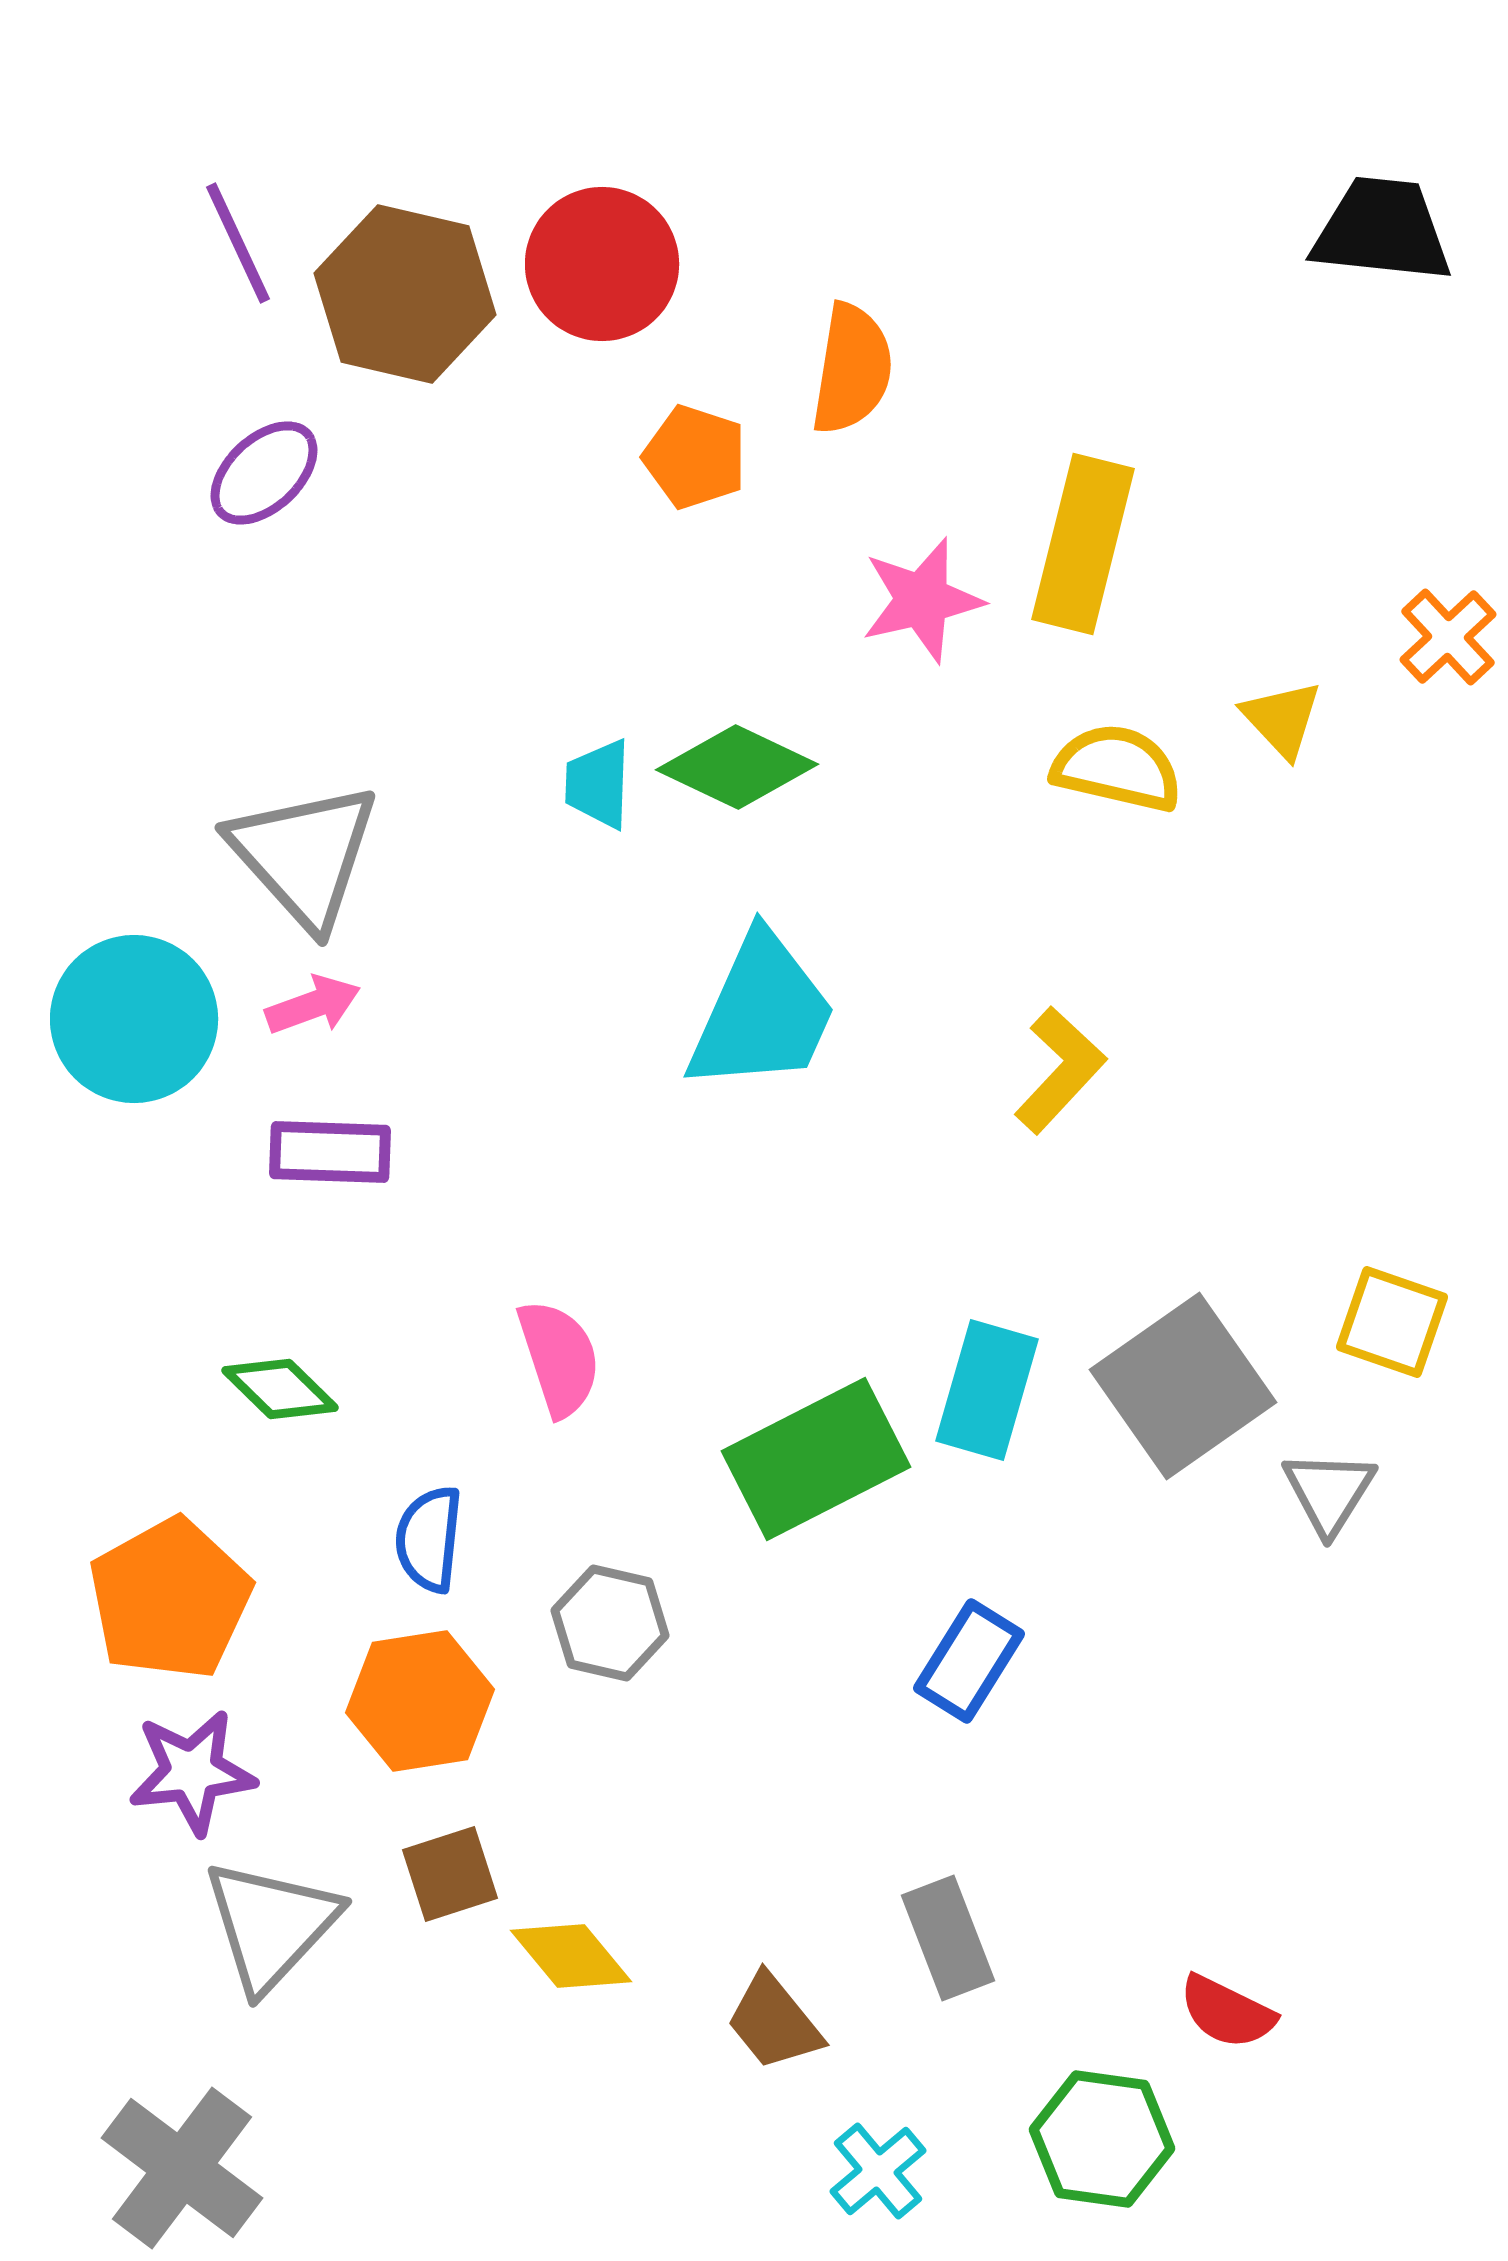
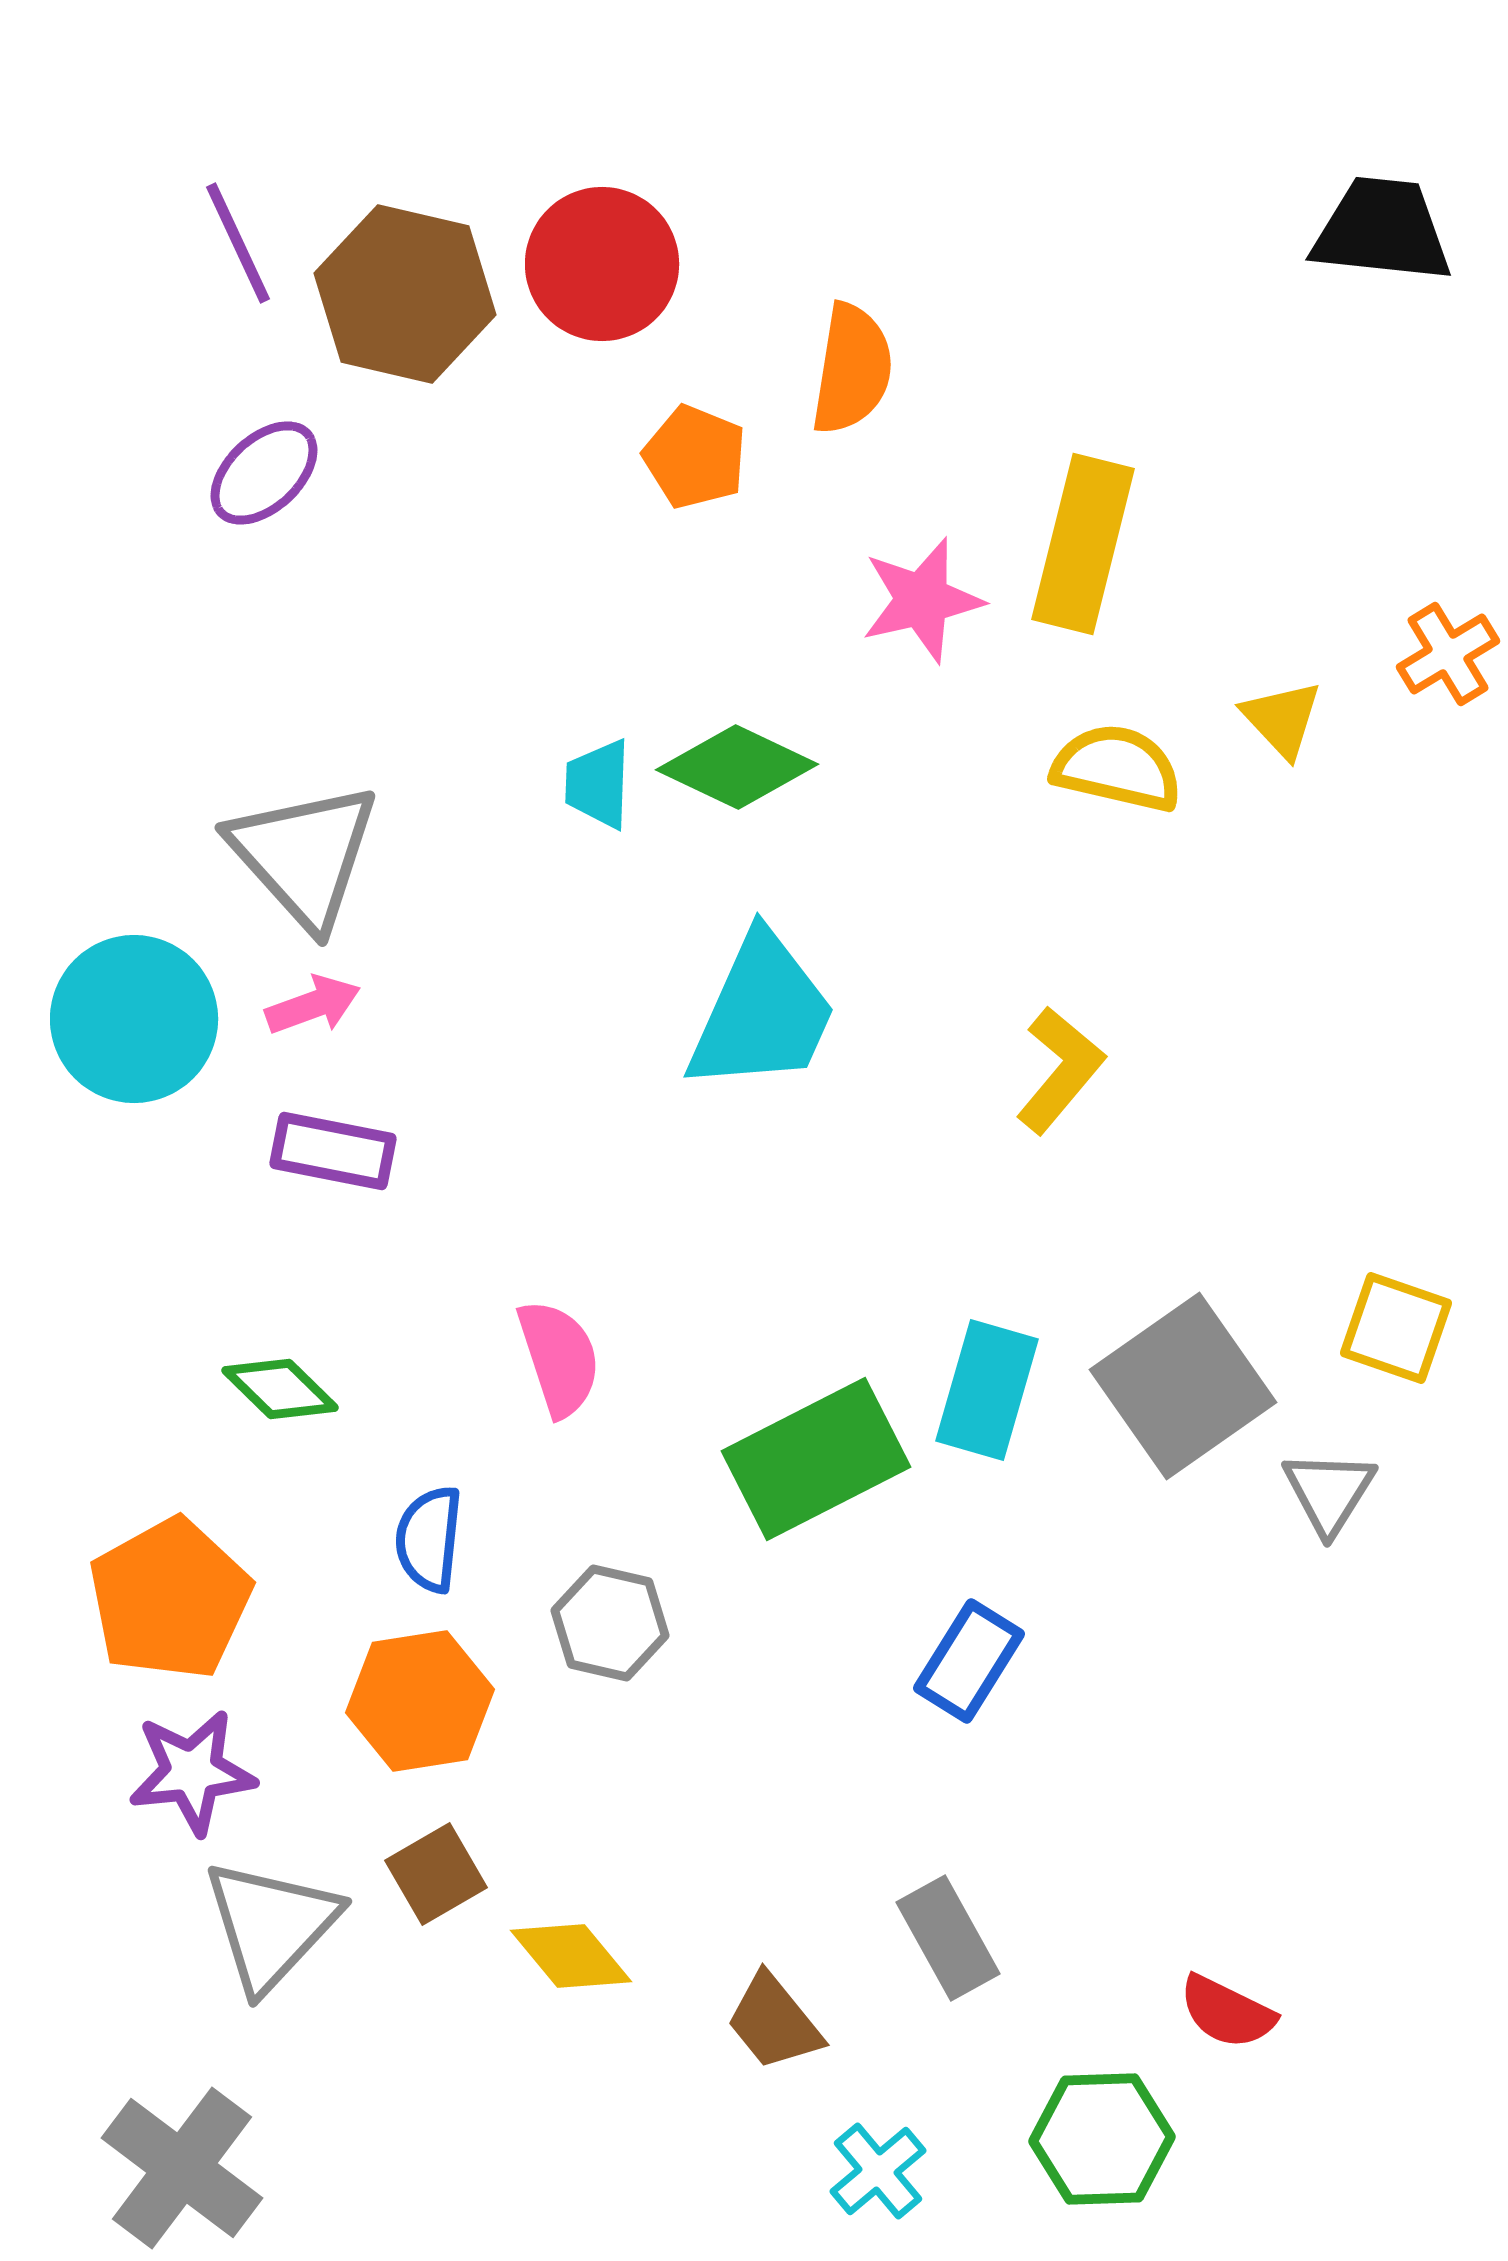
orange pentagon at (695, 457): rotated 4 degrees clockwise
orange cross at (1448, 637): moved 17 px down; rotated 12 degrees clockwise
yellow L-shape at (1060, 1070): rotated 3 degrees counterclockwise
purple rectangle at (330, 1152): moved 3 px right, 1 px up; rotated 9 degrees clockwise
yellow square at (1392, 1322): moved 4 px right, 6 px down
brown square at (450, 1874): moved 14 px left; rotated 12 degrees counterclockwise
gray rectangle at (948, 1938): rotated 8 degrees counterclockwise
green hexagon at (1102, 2139): rotated 10 degrees counterclockwise
